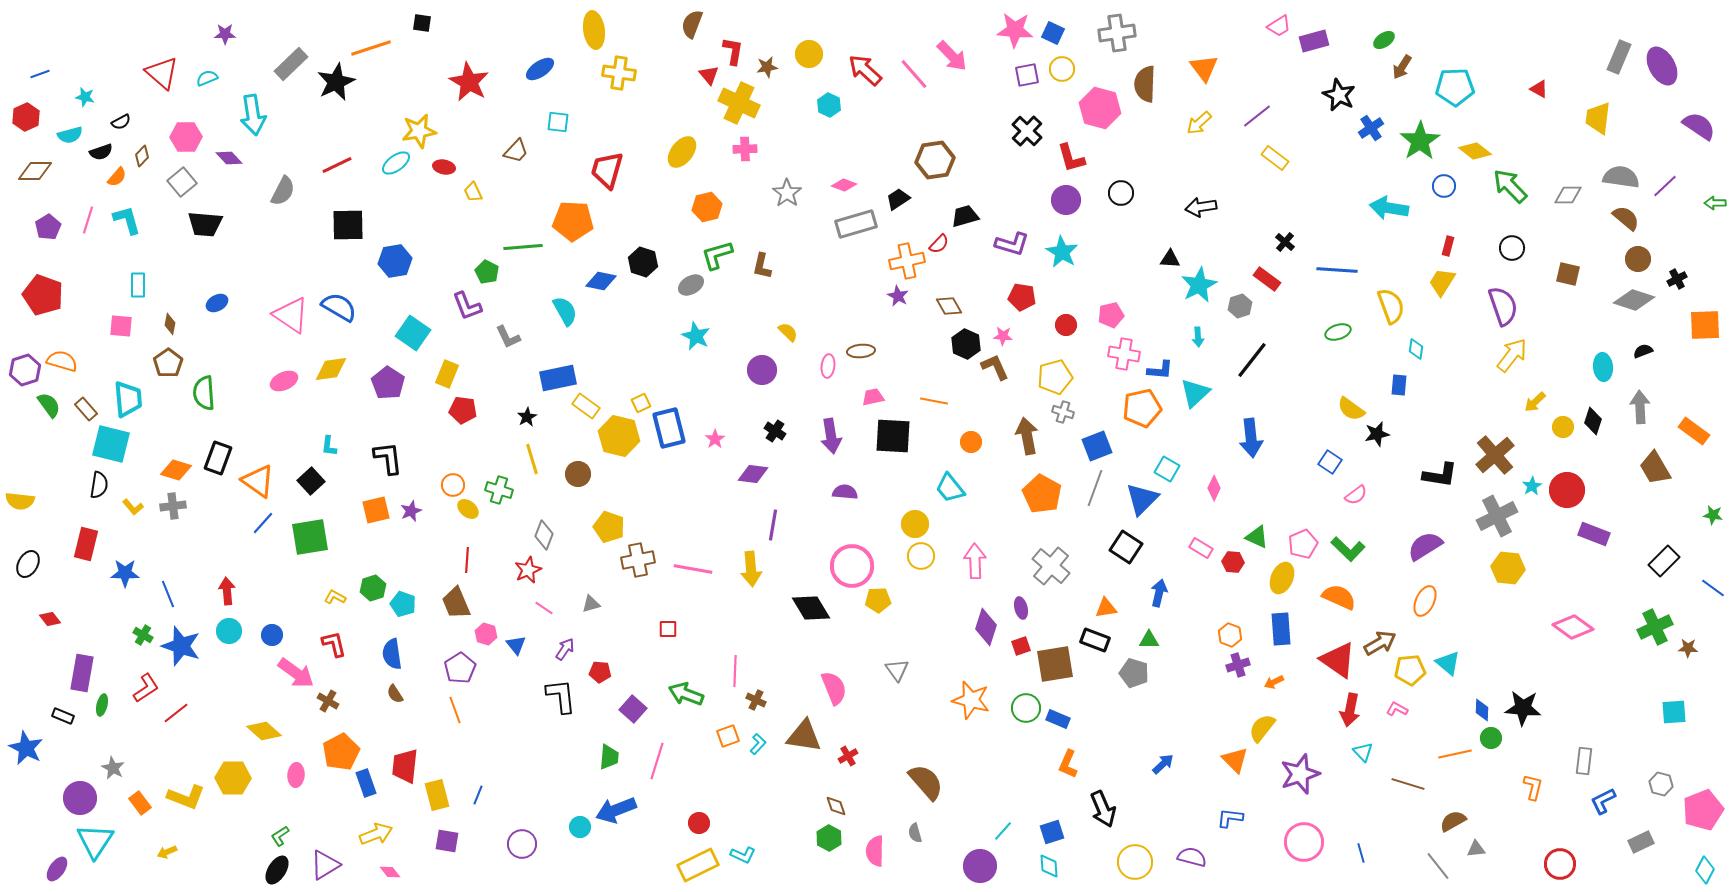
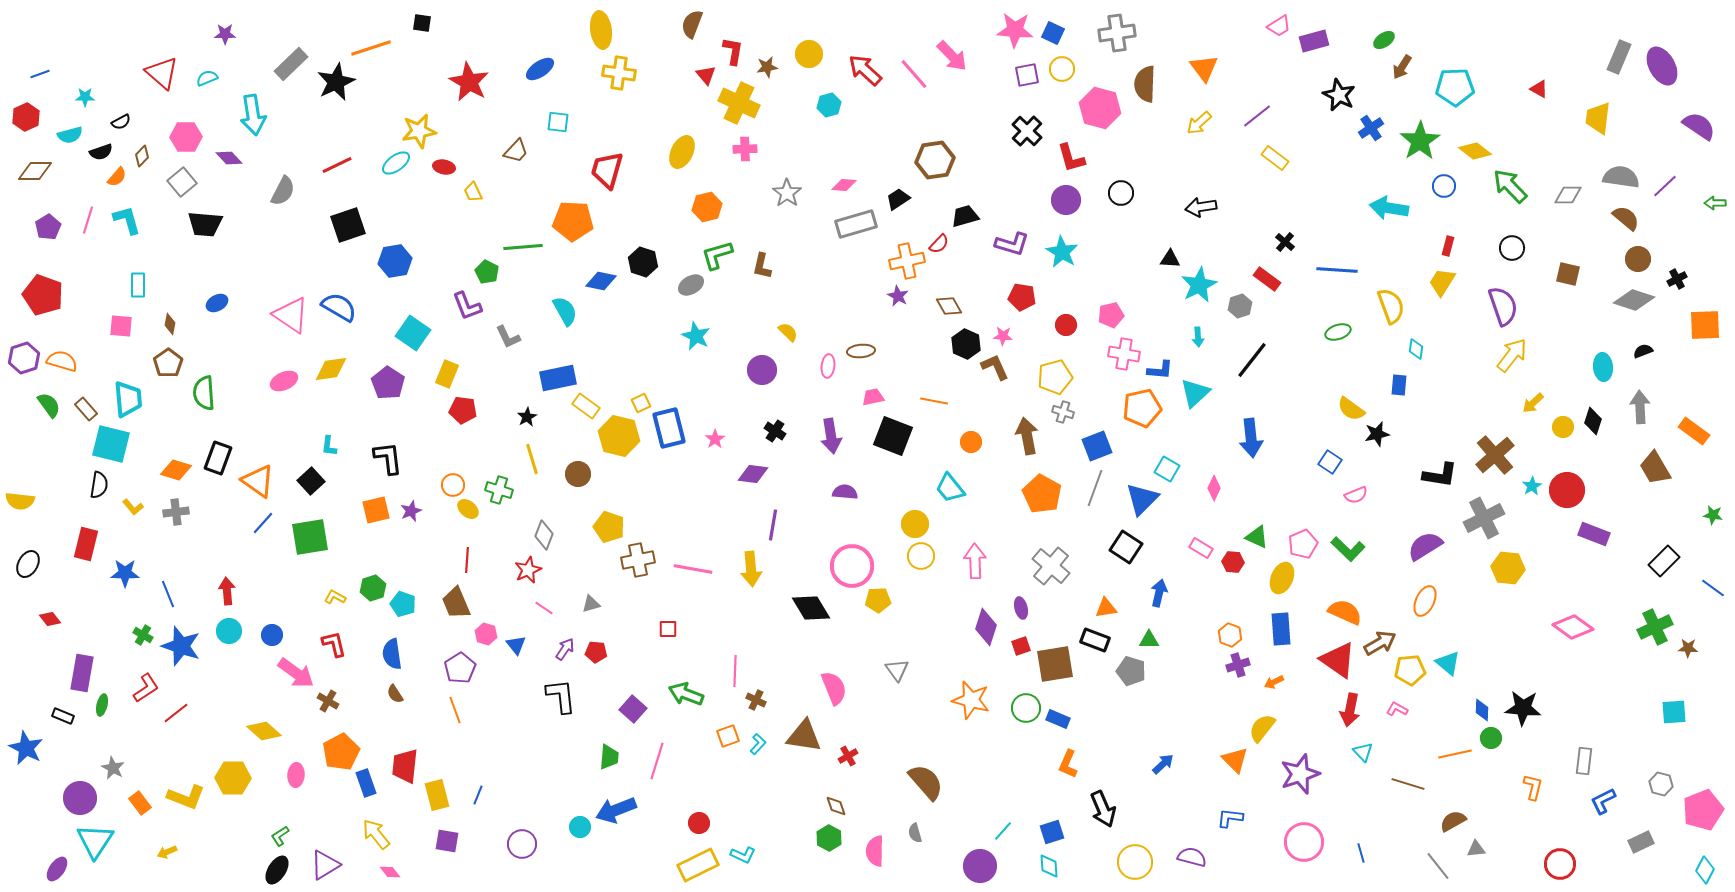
yellow ellipse at (594, 30): moved 7 px right
red triangle at (709, 75): moved 3 px left
cyan star at (85, 97): rotated 12 degrees counterclockwise
cyan hexagon at (829, 105): rotated 20 degrees clockwise
yellow ellipse at (682, 152): rotated 12 degrees counterclockwise
pink diamond at (844, 185): rotated 15 degrees counterclockwise
black square at (348, 225): rotated 18 degrees counterclockwise
purple hexagon at (25, 370): moved 1 px left, 12 px up
yellow arrow at (1535, 402): moved 2 px left, 1 px down
black square at (893, 436): rotated 18 degrees clockwise
pink semicircle at (1356, 495): rotated 15 degrees clockwise
gray cross at (173, 506): moved 3 px right, 6 px down
gray cross at (1497, 516): moved 13 px left, 2 px down
orange semicircle at (1339, 597): moved 6 px right, 15 px down
red pentagon at (600, 672): moved 4 px left, 20 px up
gray pentagon at (1134, 673): moved 3 px left, 2 px up
yellow arrow at (376, 834): rotated 108 degrees counterclockwise
